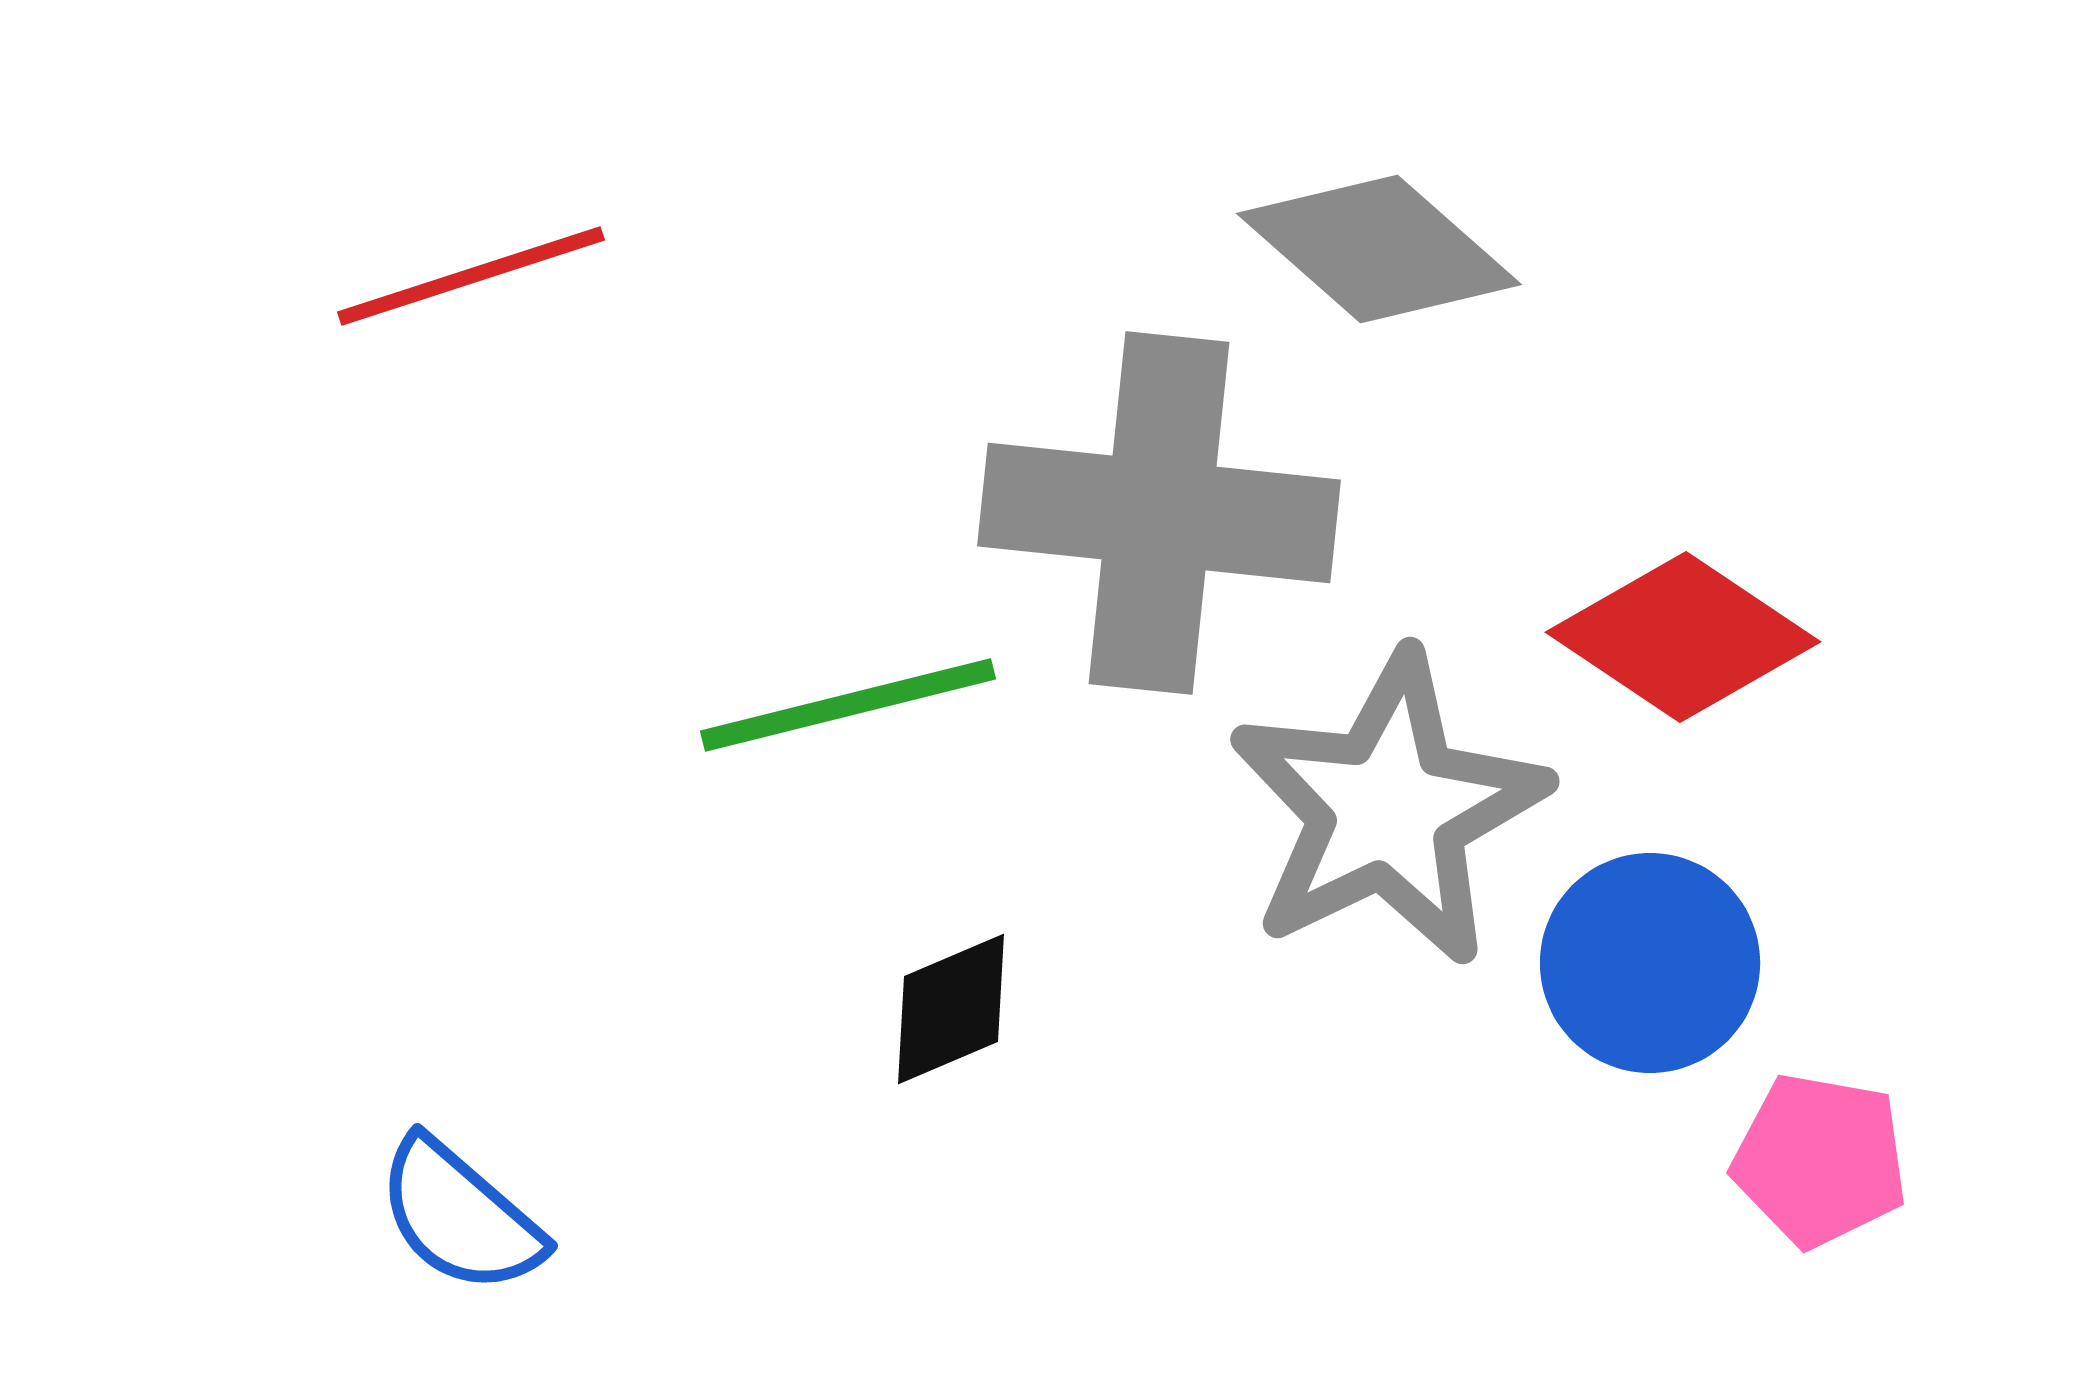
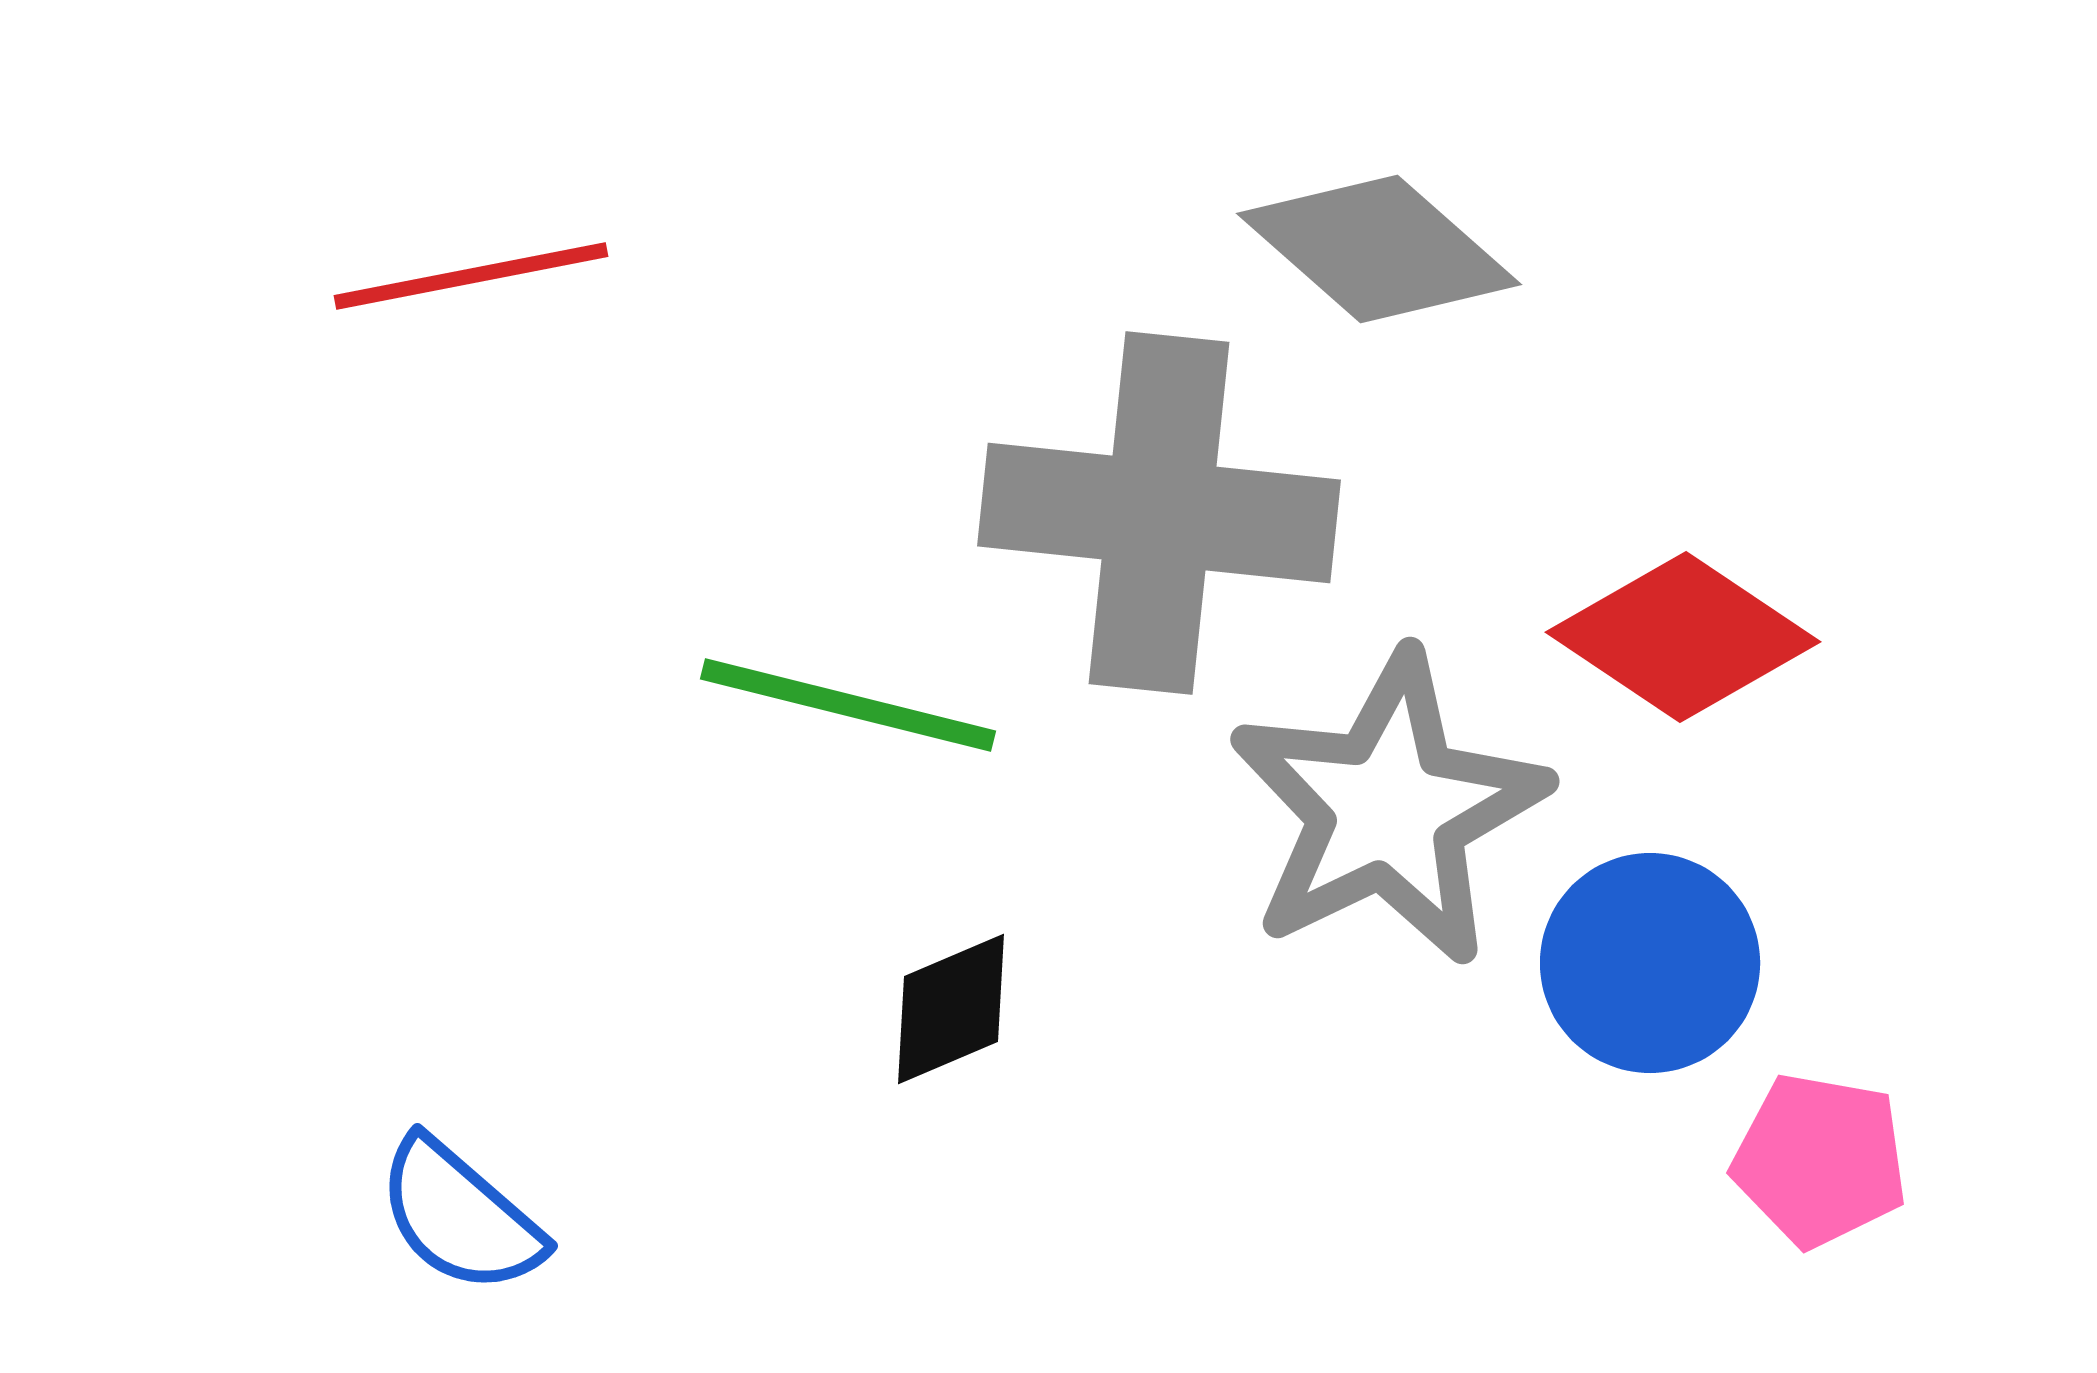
red line: rotated 7 degrees clockwise
green line: rotated 28 degrees clockwise
